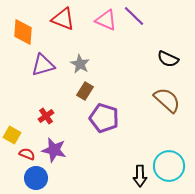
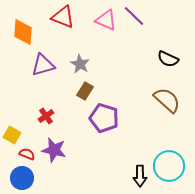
red triangle: moved 2 px up
blue circle: moved 14 px left
